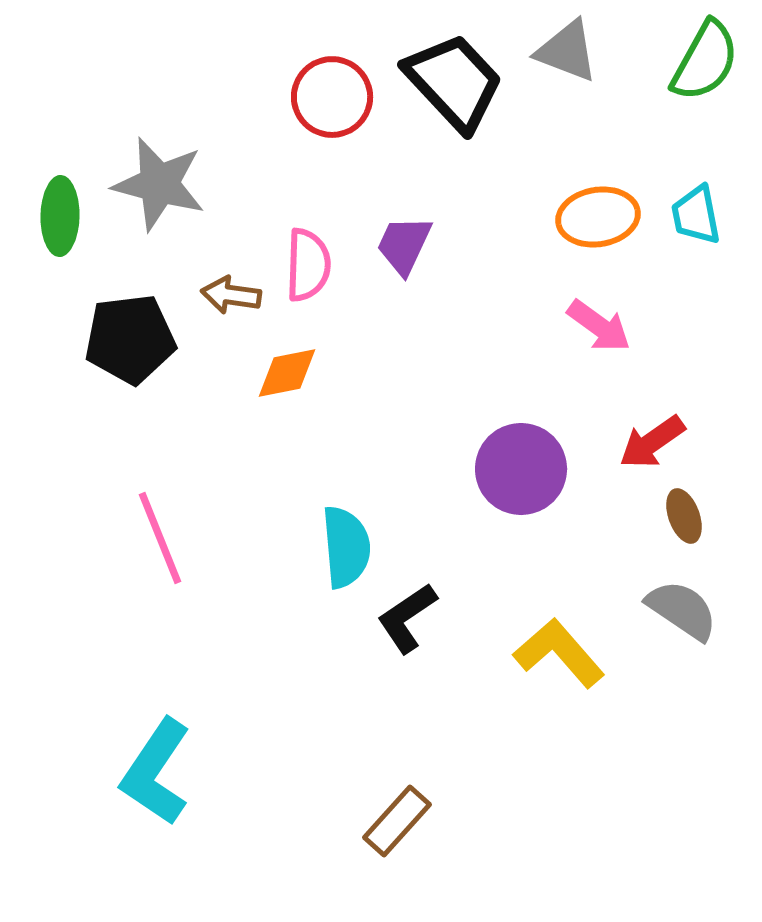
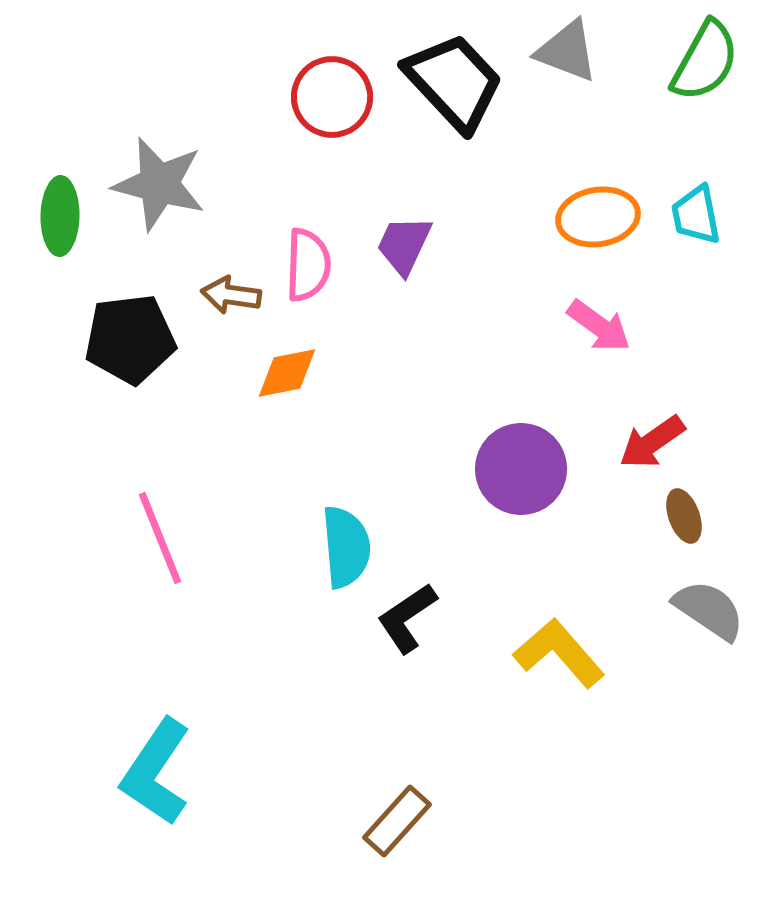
gray semicircle: moved 27 px right
